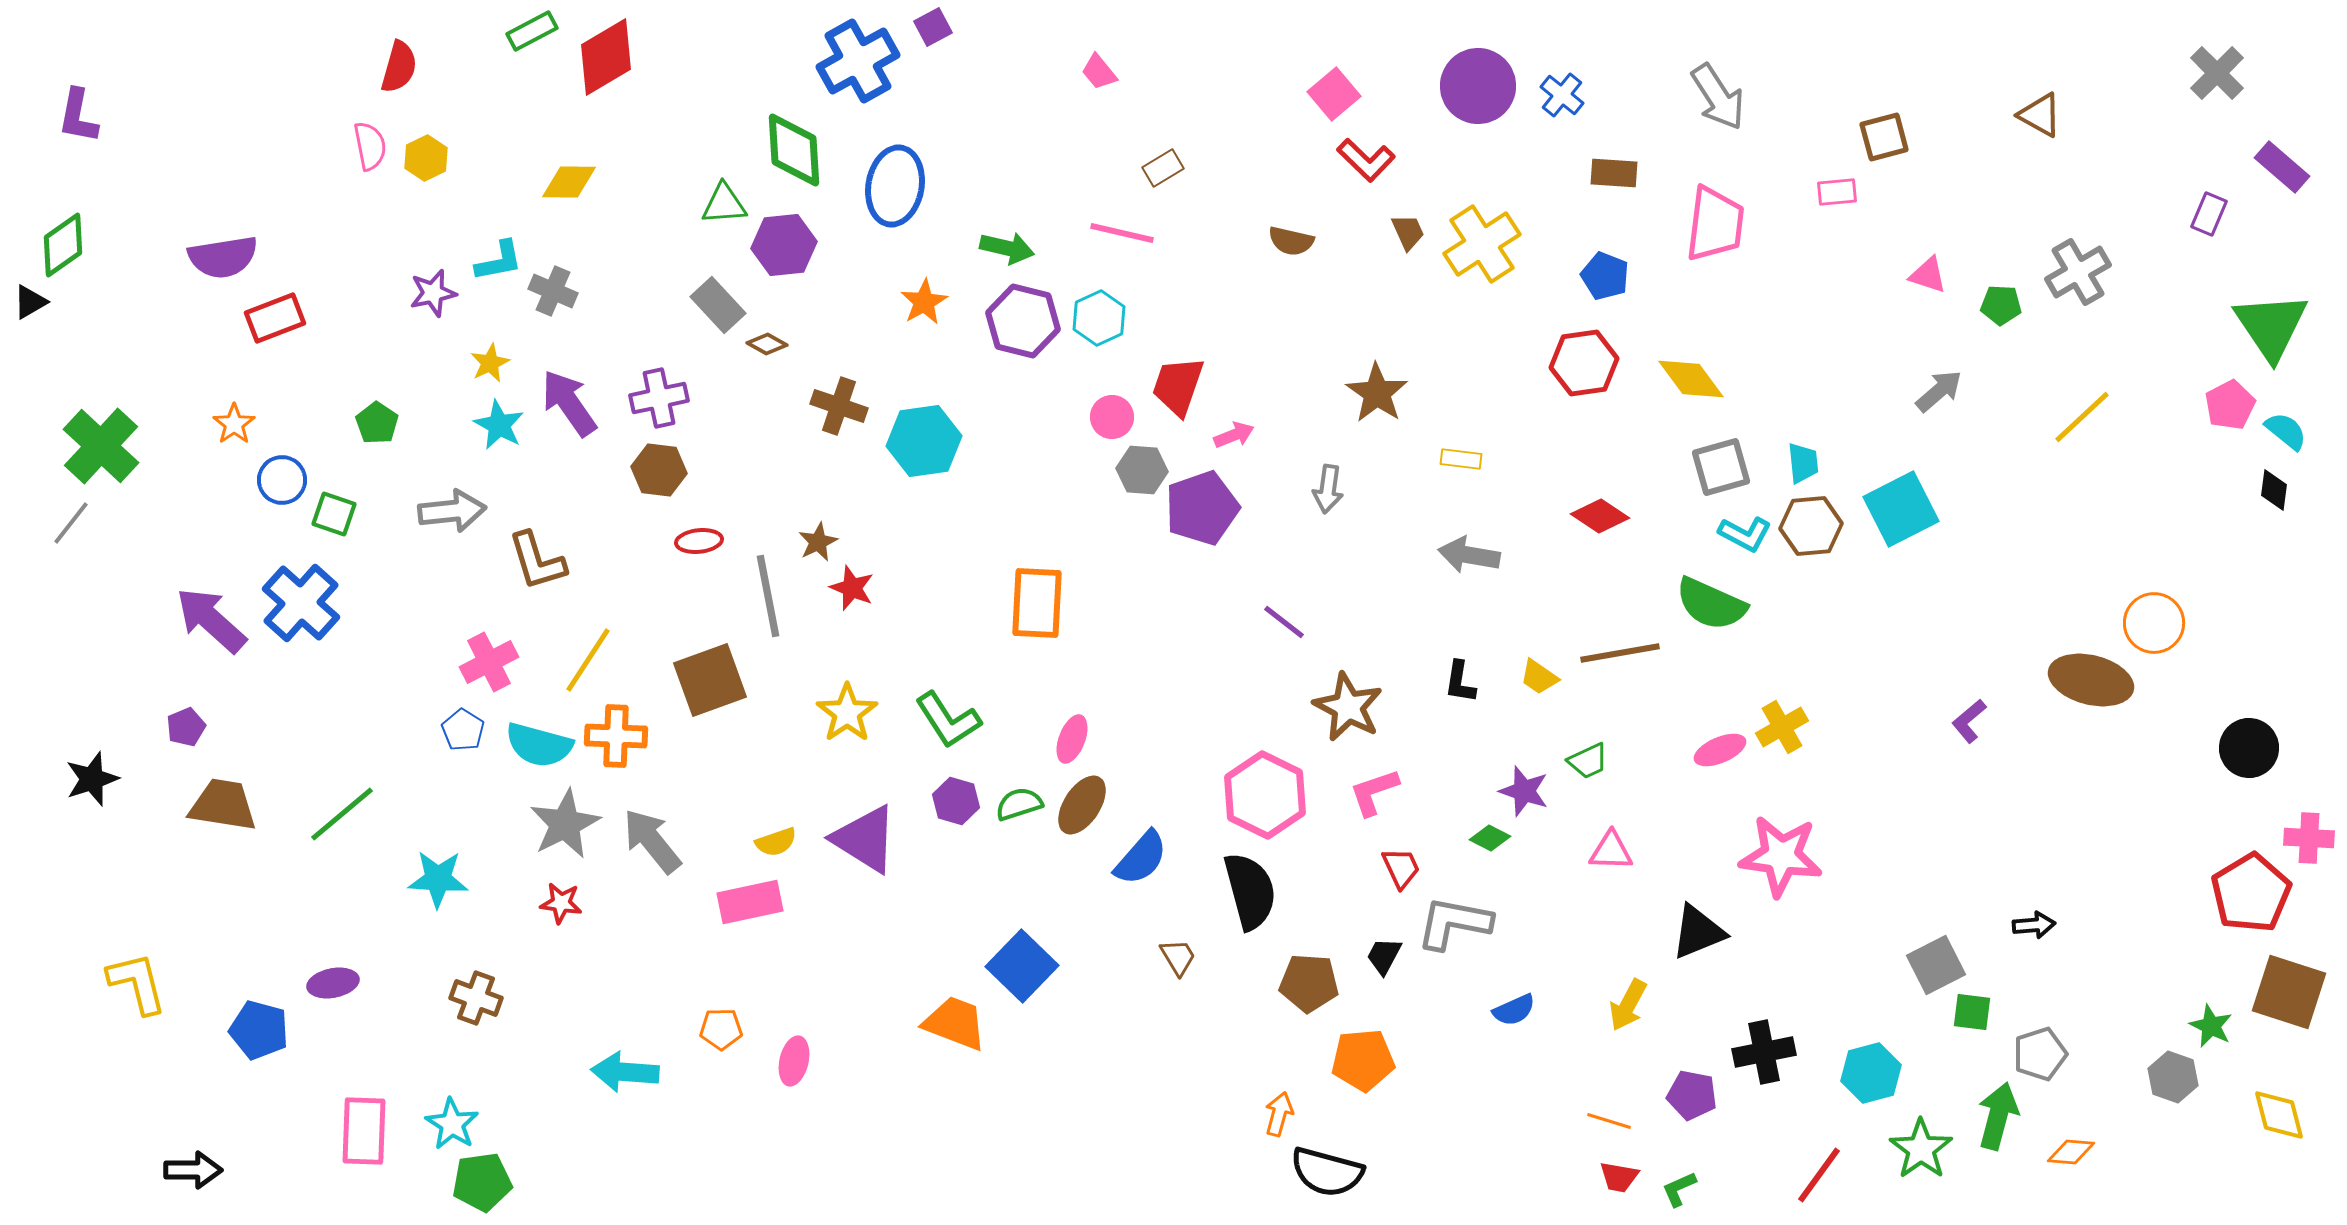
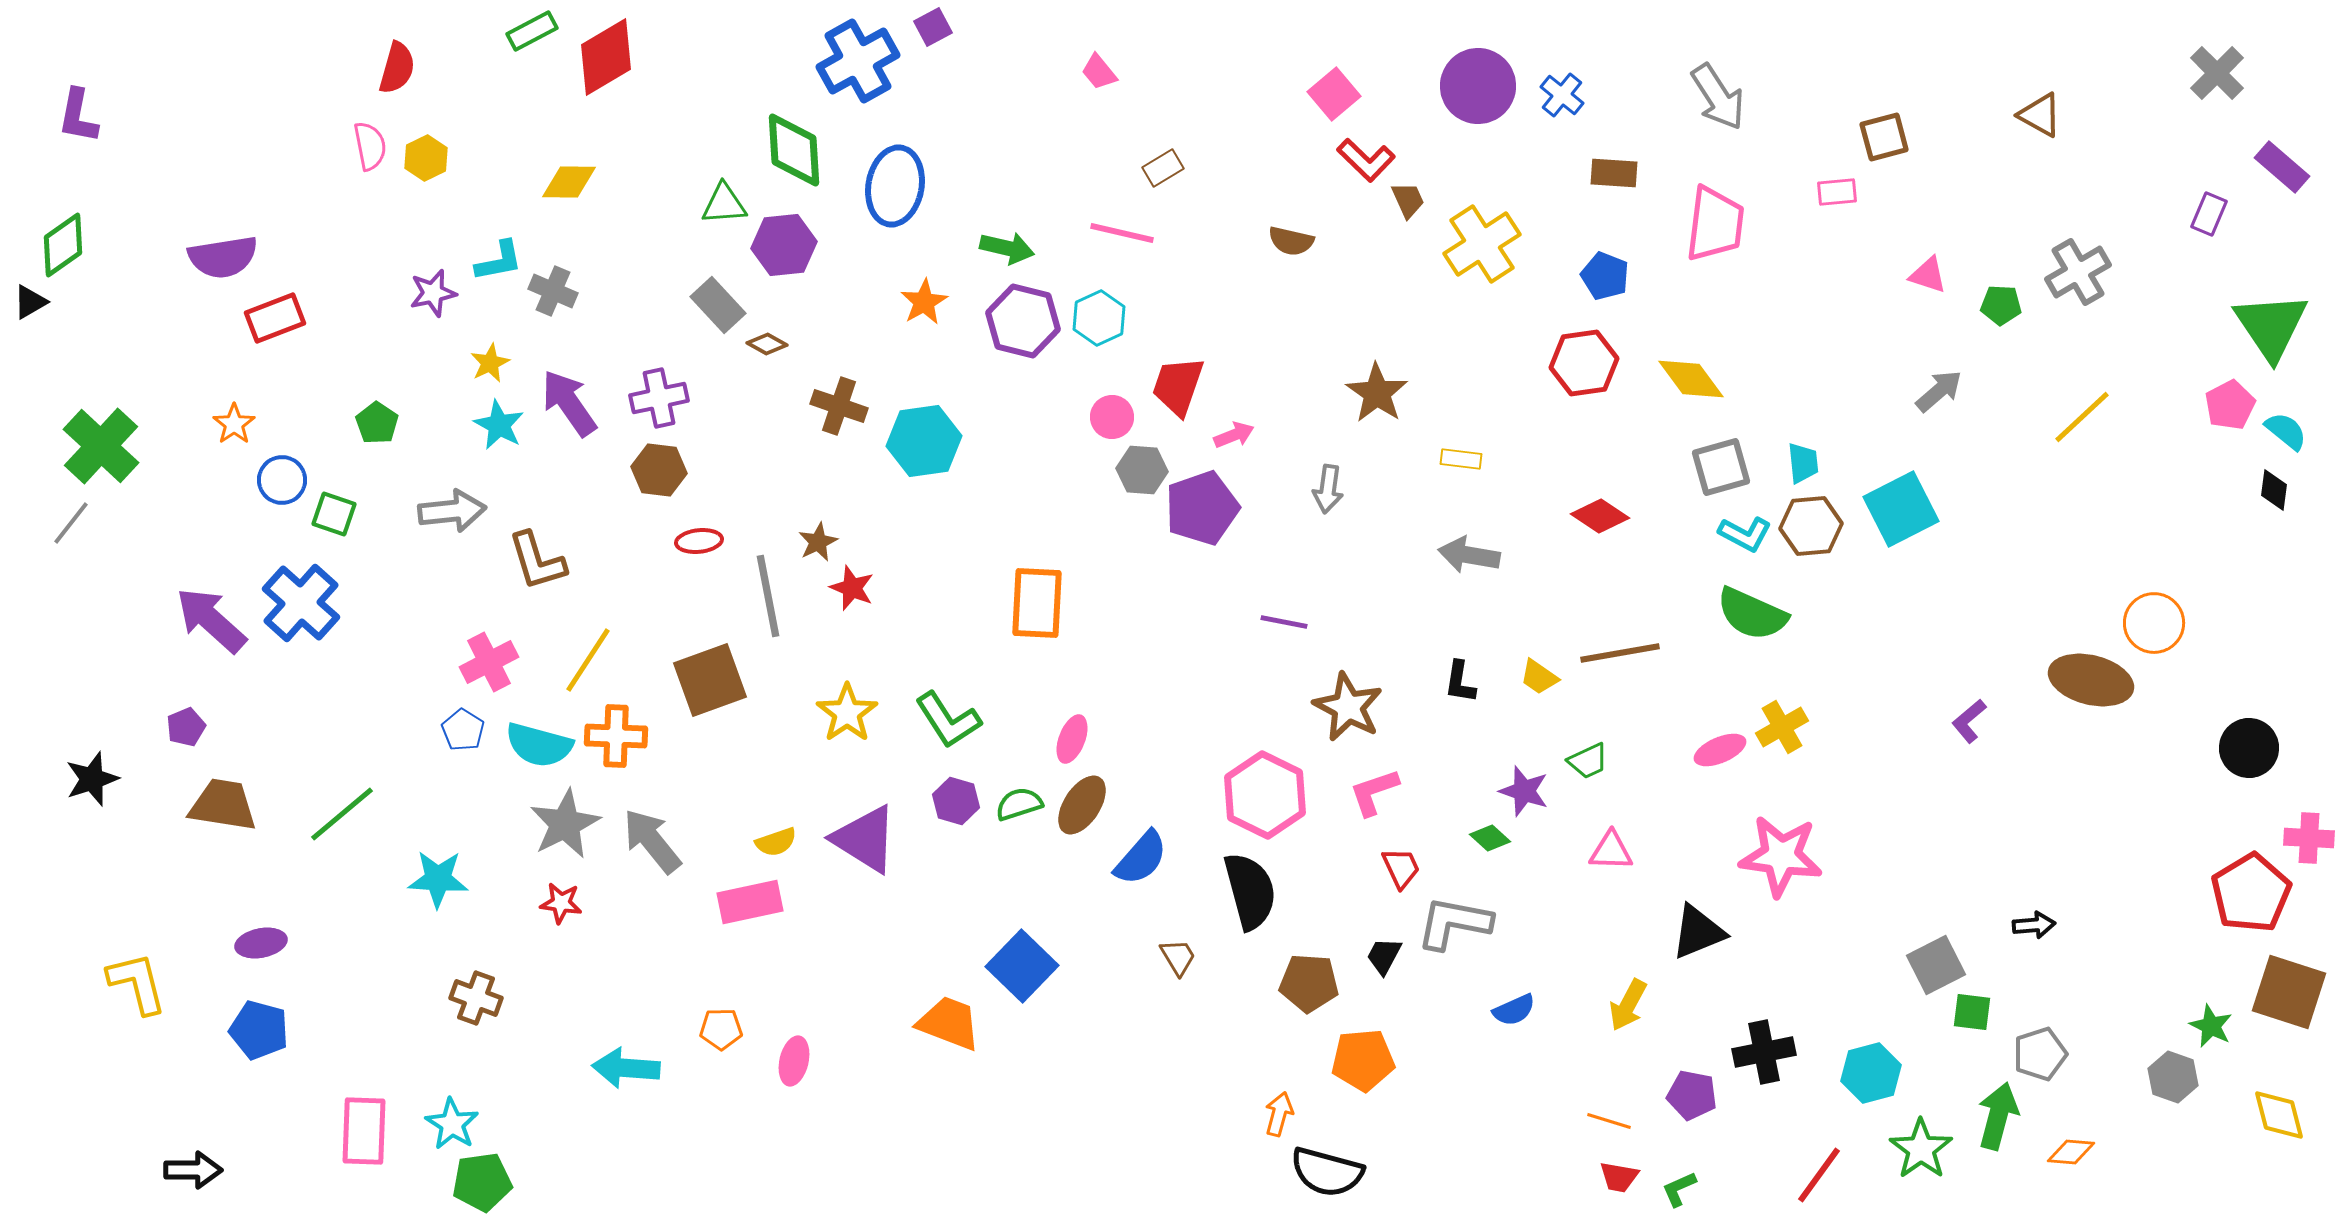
red semicircle at (399, 67): moved 2 px left, 1 px down
brown trapezoid at (1408, 232): moved 32 px up
green semicircle at (1711, 604): moved 41 px right, 10 px down
purple line at (1284, 622): rotated 27 degrees counterclockwise
green diamond at (1490, 838): rotated 15 degrees clockwise
purple ellipse at (333, 983): moved 72 px left, 40 px up
orange trapezoid at (955, 1023): moved 6 px left
cyan arrow at (625, 1072): moved 1 px right, 4 px up
